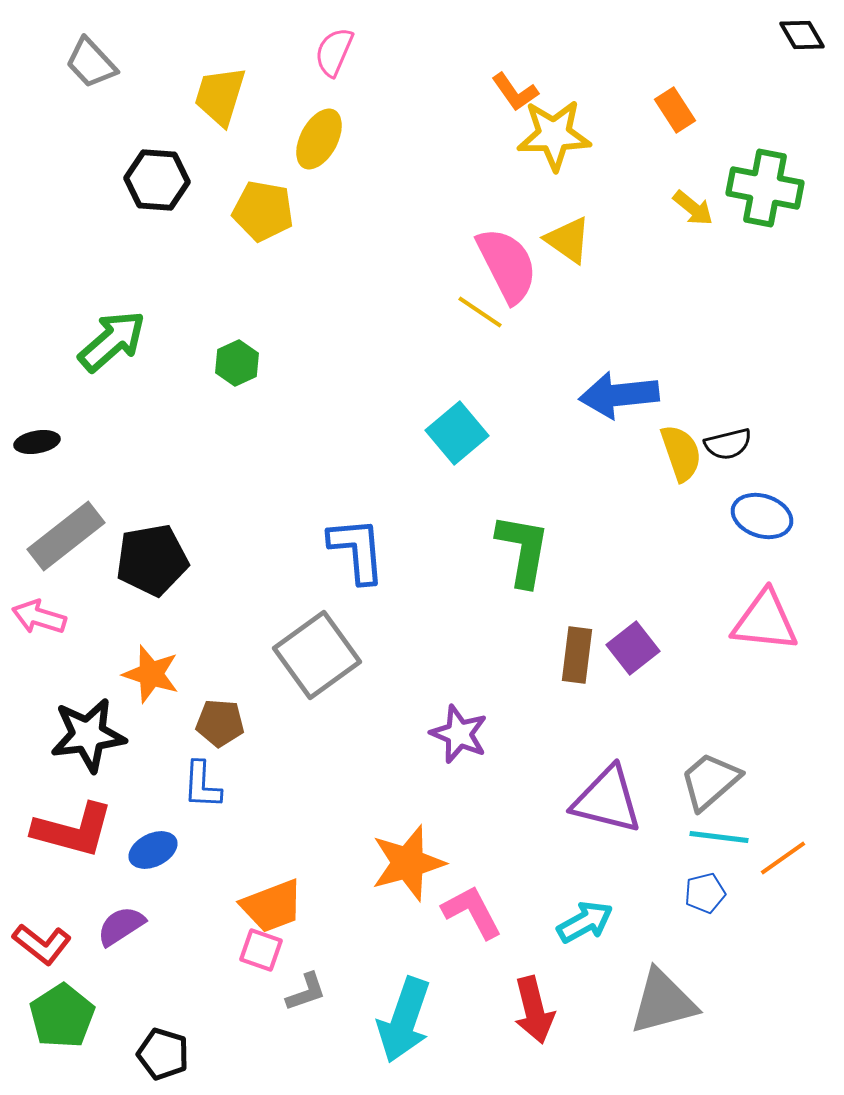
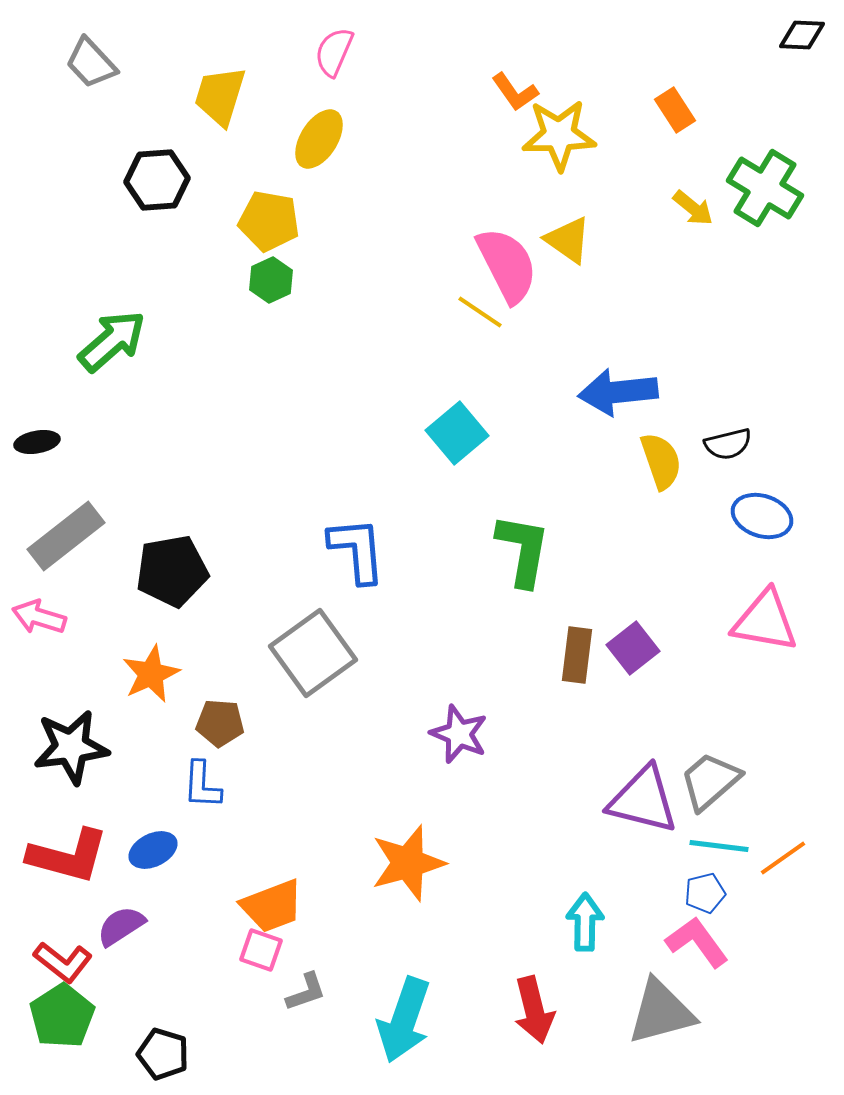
black diamond at (802, 35): rotated 57 degrees counterclockwise
yellow star at (554, 135): moved 5 px right
yellow ellipse at (319, 139): rotated 4 degrees clockwise
black hexagon at (157, 180): rotated 8 degrees counterclockwise
green cross at (765, 188): rotated 20 degrees clockwise
yellow pentagon at (263, 211): moved 6 px right, 10 px down
green hexagon at (237, 363): moved 34 px right, 83 px up
blue arrow at (619, 395): moved 1 px left, 3 px up
yellow semicircle at (681, 453): moved 20 px left, 8 px down
black pentagon at (152, 560): moved 20 px right, 11 px down
pink triangle at (765, 621): rotated 4 degrees clockwise
gray square at (317, 655): moved 4 px left, 2 px up
orange star at (151, 674): rotated 30 degrees clockwise
black star at (88, 735): moved 17 px left, 12 px down
purple triangle at (607, 800): moved 36 px right
red L-shape at (73, 830): moved 5 px left, 26 px down
cyan line at (719, 837): moved 9 px down
pink L-shape at (472, 912): moved 225 px right, 30 px down; rotated 8 degrees counterclockwise
cyan arrow at (585, 922): rotated 60 degrees counterclockwise
red L-shape at (42, 944): moved 21 px right, 18 px down
gray triangle at (663, 1002): moved 2 px left, 10 px down
